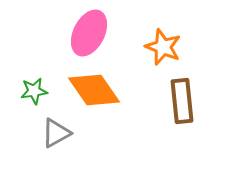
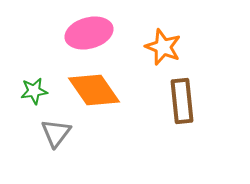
pink ellipse: rotated 48 degrees clockwise
gray triangle: rotated 24 degrees counterclockwise
